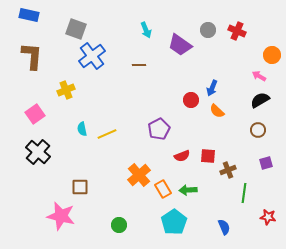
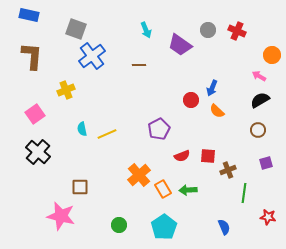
cyan pentagon: moved 10 px left, 5 px down
